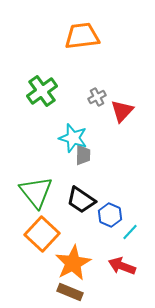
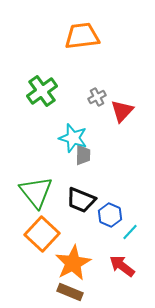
black trapezoid: rotated 12 degrees counterclockwise
red arrow: rotated 16 degrees clockwise
